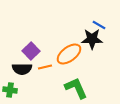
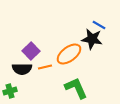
black star: rotated 10 degrees clockwise
green cross: moved 1 px down; rotated 24 degrees counterclockwise
